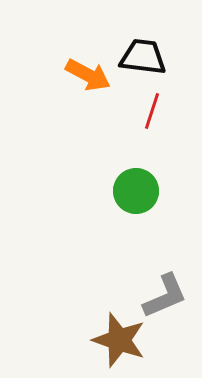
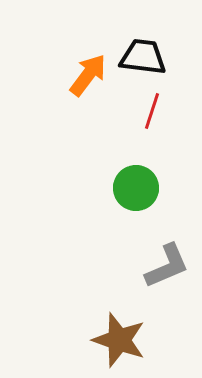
orange arrow: rotated 81 degrees counterclockwise
green circle: moved 3 px up
gray L-shape: moved 2 px right, 30 px up
